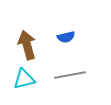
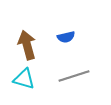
gray line: moved 4 px right, 1 px down; rotated 8 degrees counterclockwise
cyan triangle: rotated 30 degrees clockwise
